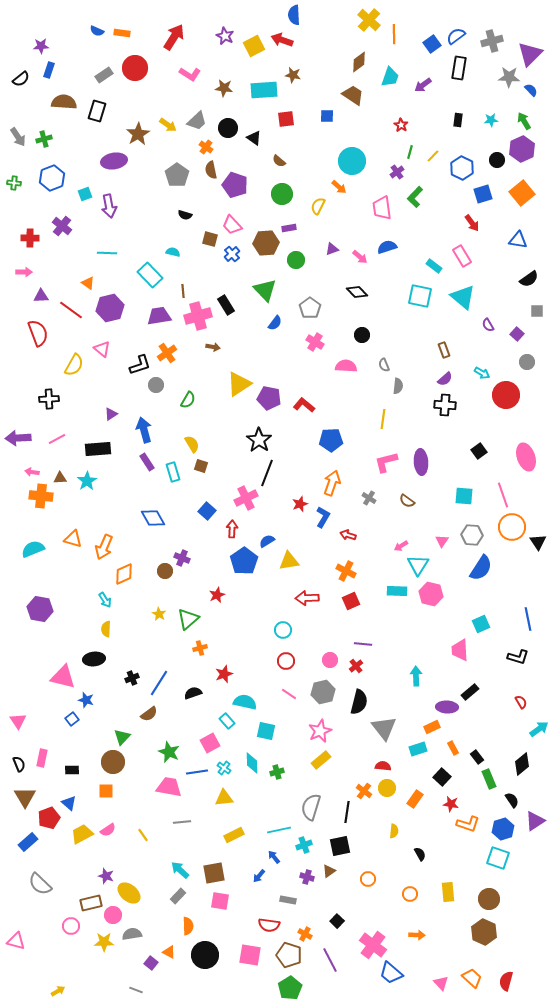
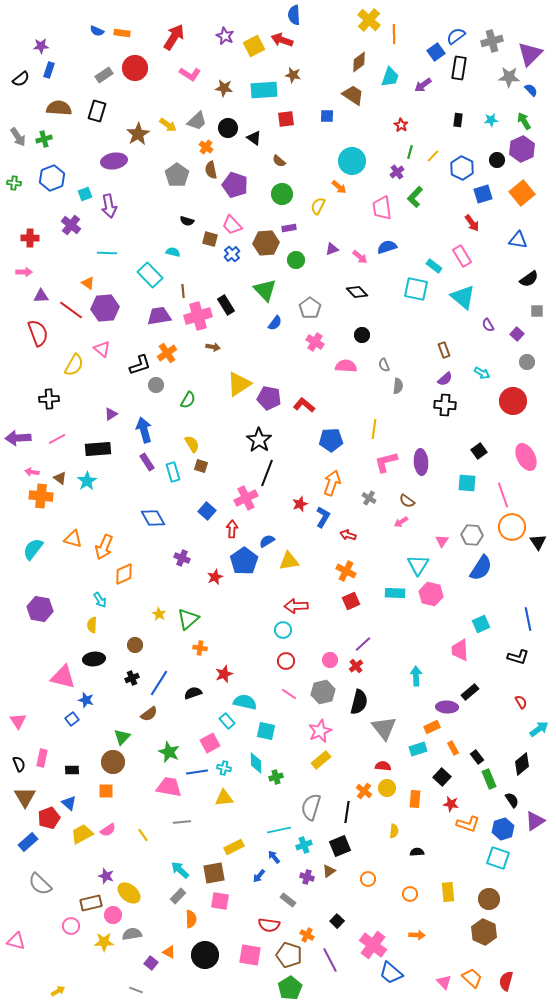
blue square at (432, 44): moved 4 px right, 8 px down
brown semicircle at (64, 102): moved 5 px left, 6 px down
black semicircle at (185, 215): moved 2 px right, 6 px down
purple cross at (62, 226): moved 9 px right, 1 px up
cyan square at (420, 296): moved 4 px left, 7 px up
purple hexagon at (110, 308): moved 5 px left; rotated 8 degrees clockwise
red circle at (506, 395): moved 7 px right, 6 px down
yellow line at (383, 419): moved 9 px left, 10 px down
pink ellipse at (526, 457): rotated 8 degrees counterclockwise
brown triangle at (60, 478): rotated 40 degrees clockwise
cyan square at (464, 496): moved 3 px right, 13 px up
pink arrow at (401, 546): moved 24 px up
cyan semicircle at (33, 549): rotated 30 degrees counterclockwise
brown circle at (165, 571): moved 30 px left, 74 px down
cyan rectangle at (397, 591): moved 2 px left, 2 px down
red star at (217, 595): moved 2 px left, 18 px up
red arrow at (307, 598): moved 11 px left, 8 px down
cyan arrow at (105, 600): moved 5 px left
yellow semicircle at (106, 629): moved 14 px left, 4 px up
purple line at (363, 644): rotated 48 degrees counterclockwise
orange cross at (200, 648): rotated 24 degrees clockwise
cyan diamond at (252, 763): moved 4 px right
cyan cross at (224, 768): rotated 24 degrees counterclockwise
green cross at (277, 772): moved 1 px left, 5 px down
orange rectangle at (415, 799): rotated 30 degrees counterclockwise
yellow rectangle at (234, 835): moved 12 px down
black square at (340, 846): rotated 10 degrees counterclockwise
black semicircle at (420, 854): moved 3 px left, 2 px up; rotated 64 degrees counterclockwise
gray rectangle at (288, 900): rotated 28 degrees clockwise
orange semicircle at (188, 926): moved 3 px right, 7 px up
orange cross at (305, 934): moved 2 px right, 1 px down
pink triangle at (441, 983): moved 3 px right, 1 px up
